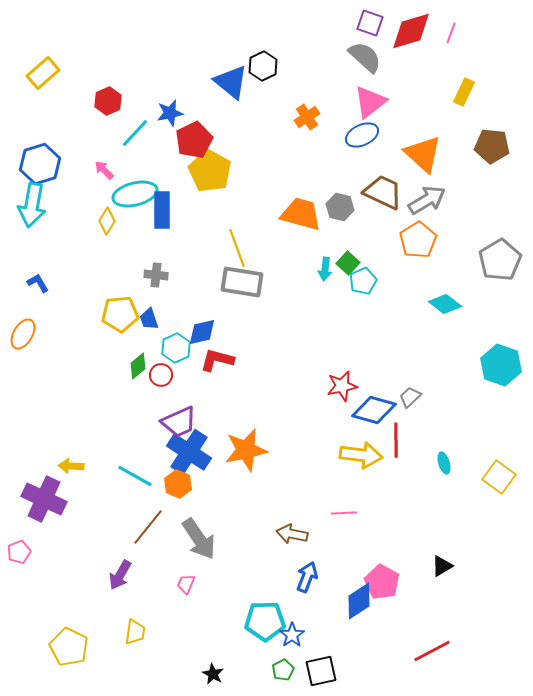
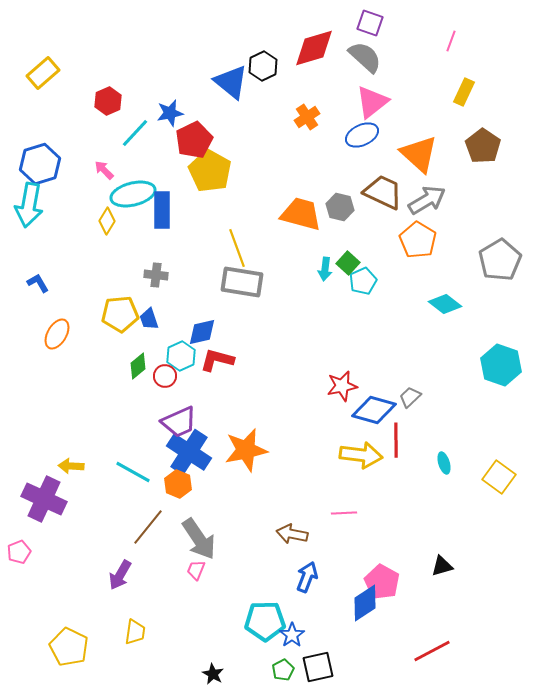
red diamond at (411, 31): moved 97 px left, 17 px down
pink line at (451, 33): moved 8 px down
pink triangle at (370, 102): moved 2 px right
brown pentagon at (492, 146): moved 9 px left; rotated 28 degrees clockwise
orange triangle at (423, 154): moved 4 px left
cyan ellipse at (135, 194): moved 2 px left
cyan arrow at (32, 205): moved 3 px left
orange pentagon at (418, 240): rotated 9 degrees counterclockwise
orange ellipse at (23, 334): moved 34 px right
cyan hexagon at (176, 348): moved 5 px right, 8 px down
red circle at (161, 375): moved 4 px right, 1 px down
cyan line at (135, 476): moved 2 px left, 4 px up
black triangle at (442, 566): rotated 15 degrees clockwise
pink trapezoid at (186, 584): moved 10 px right, 14 px up
blue diamond at (359, 601): moved 6 px right, 2 px down
black square at (321, 671): moved 3 px left, 4 px up
